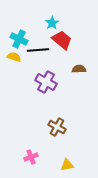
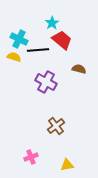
brown semicircle: rotated 16 degrees clockwise
brown cross: moved 1 px left, 1 px up; rotated 24 degrees clockwise
